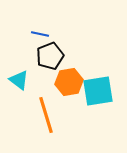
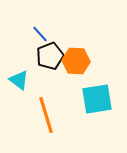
blue line: rotated 36 degrees clockwise
orange hexagon: moved 7 px right, 21 px up; rotated 12 degrees clockwise
cyan square: moved 1 px left, 8 px down
